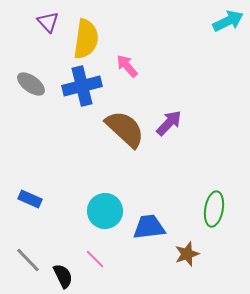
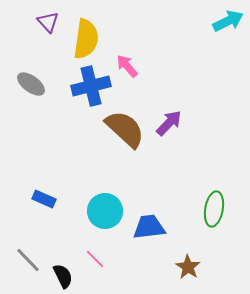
blue cross: moved 9 px right
blue rectangle: moved 14 px right
brown star: moved 1 px right, 13 px down; rotated 20 degrees counterclockwise
